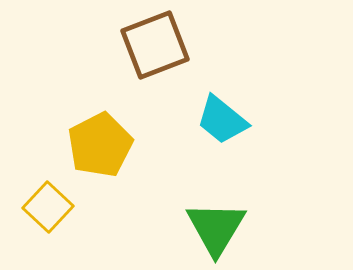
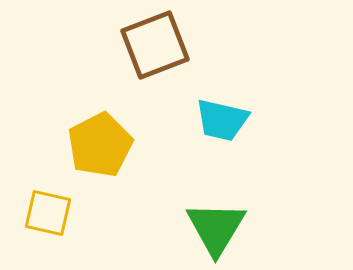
cyan trapezoid: rotated 26 degrees counterclockwise
yellow square: moved 6 px down; rotated 30 degrees counterclockwise
